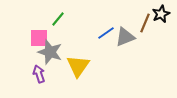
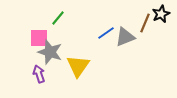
green line: moved 1 px up
